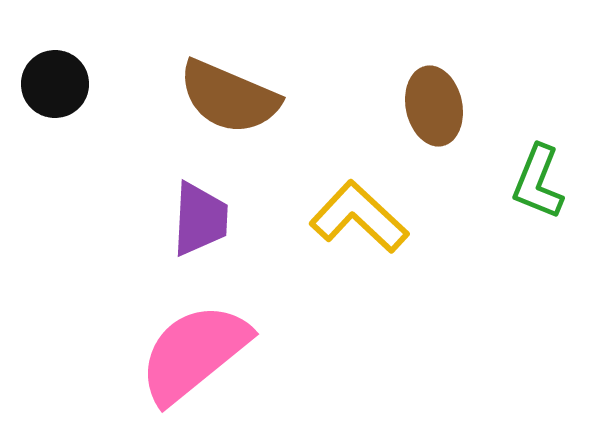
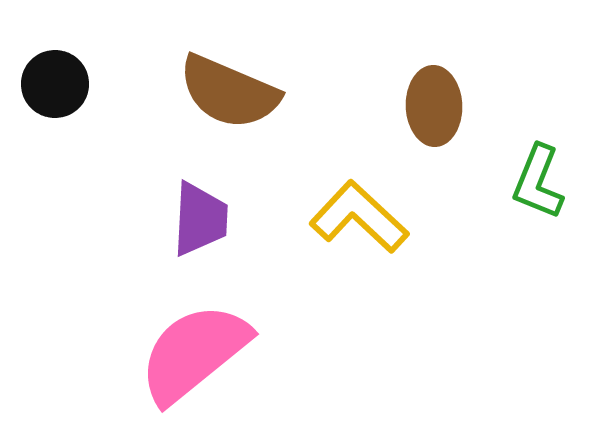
brown semicircle: moved 5 px up
brown ellipse: rotated 10 degrees clockwise
